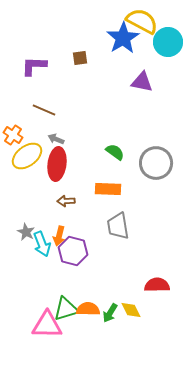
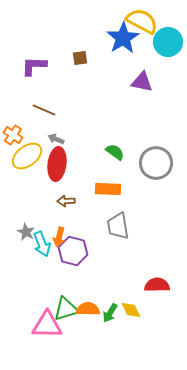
orange arrow: moved 1 px down
